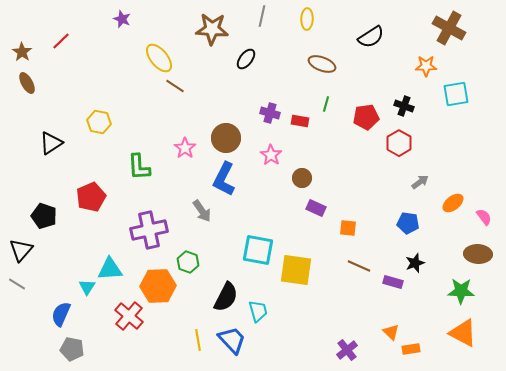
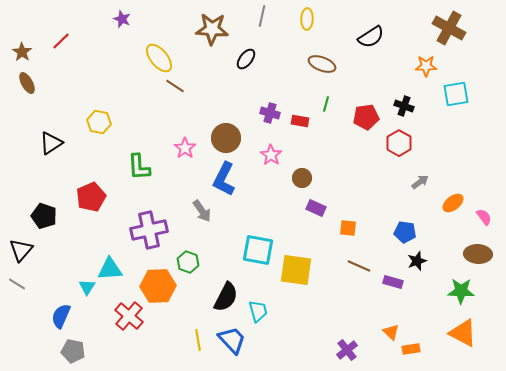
blue pentagon at (408, 223): moved 3 px left, 9 px down
black star at (415, 263): moved 2 px right, 2 px up
blue semicircle at (61, 314): moved 2 px down
gray pentagon at (72, 349): moved 1 px right, 2 px down
